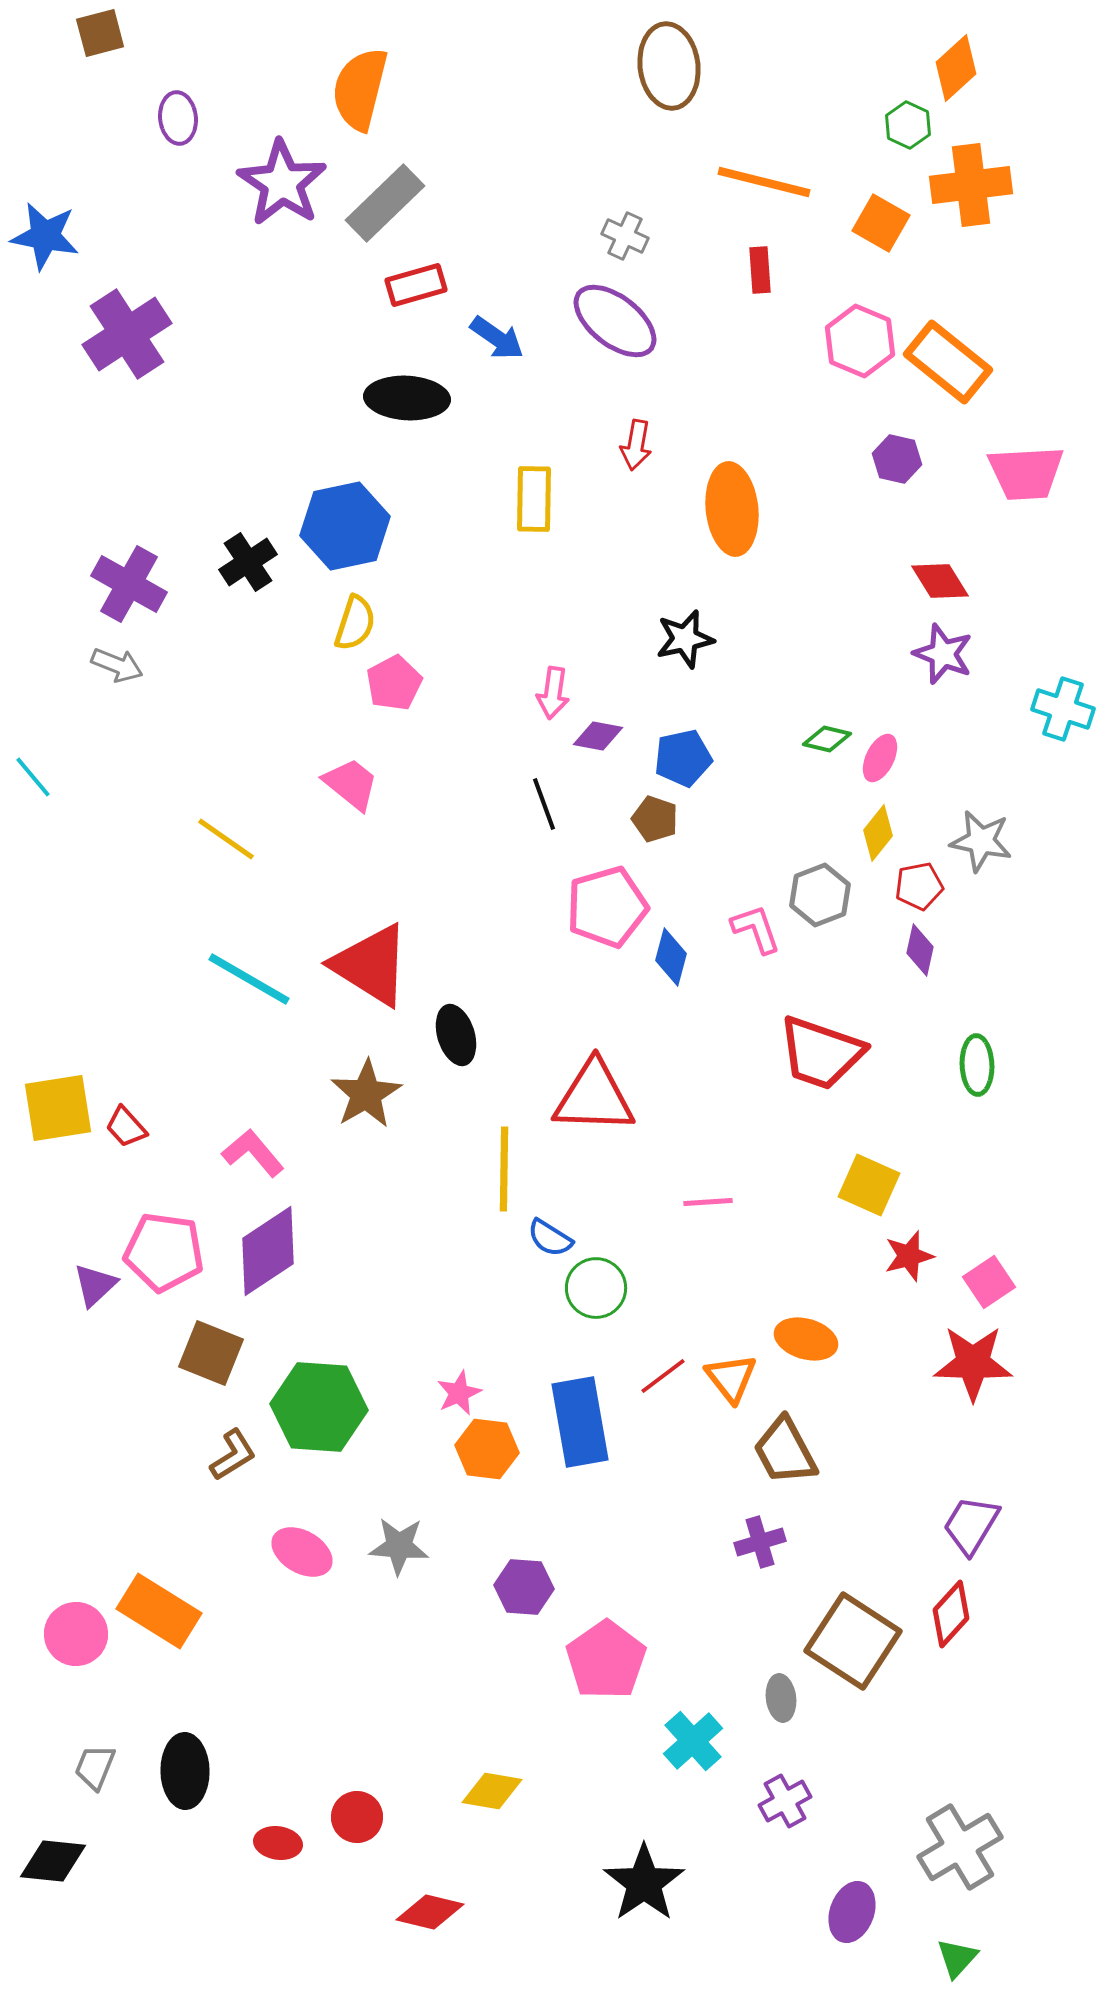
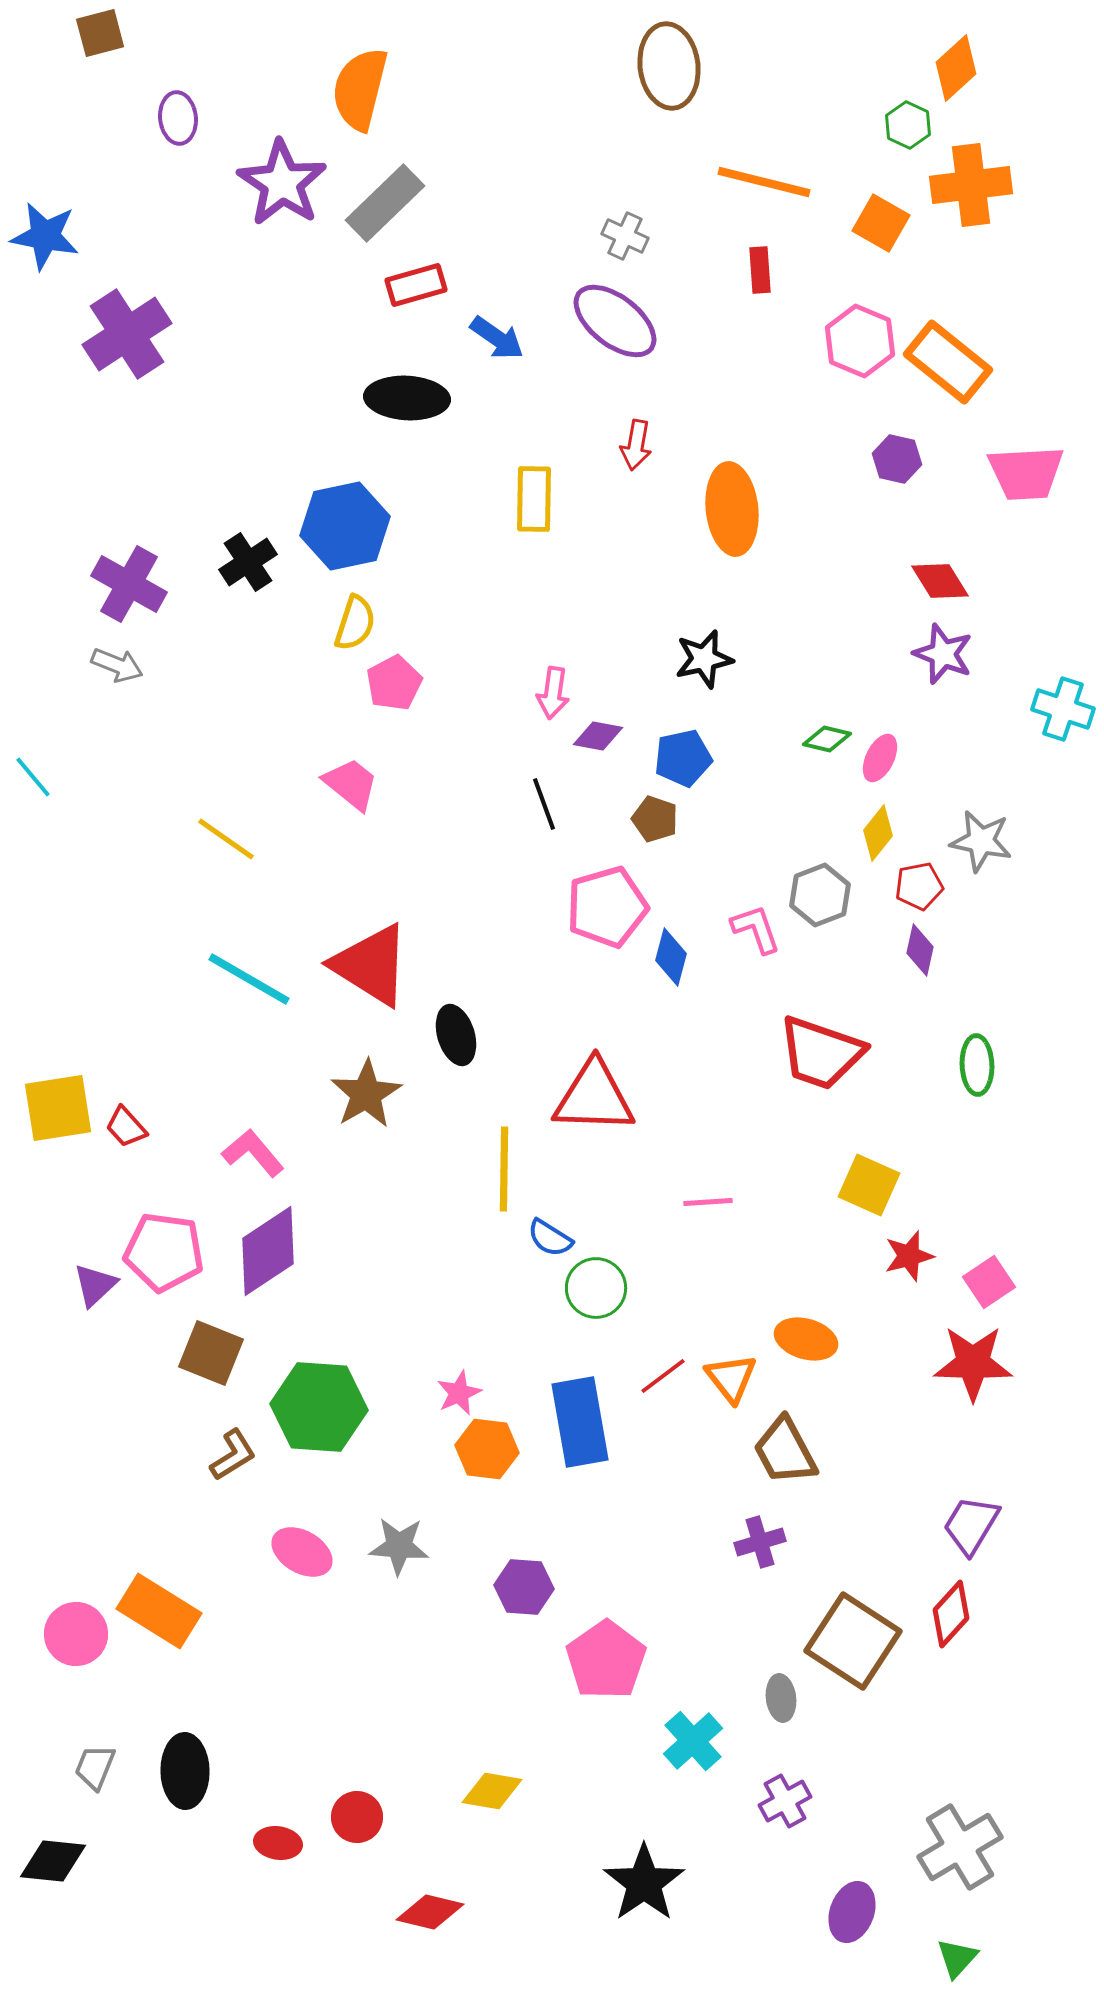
black star at (685, 639): moved 19 px right, 20 px down
